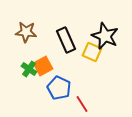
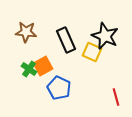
red line: moved 34 px right, 7 px up; rotated 18 degrees clockwise
